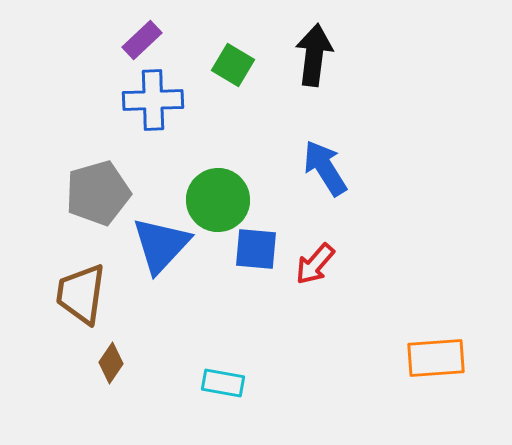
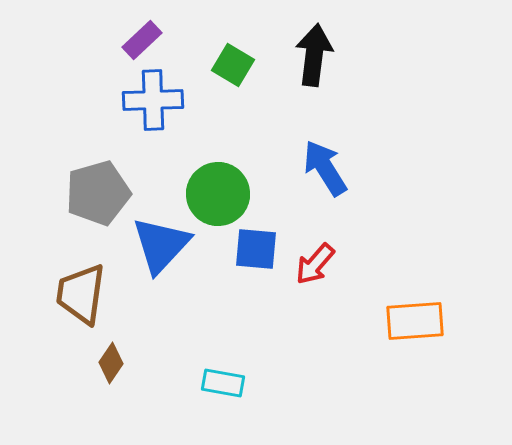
green circle: moved 6 px up
orange rectangle: moved 21 px left, 37 px up
